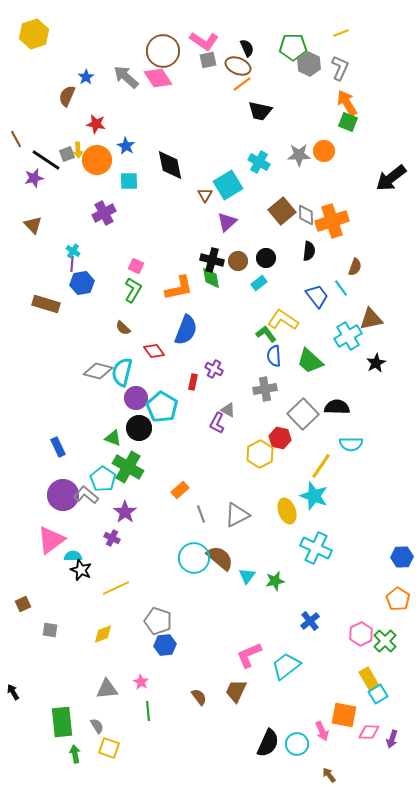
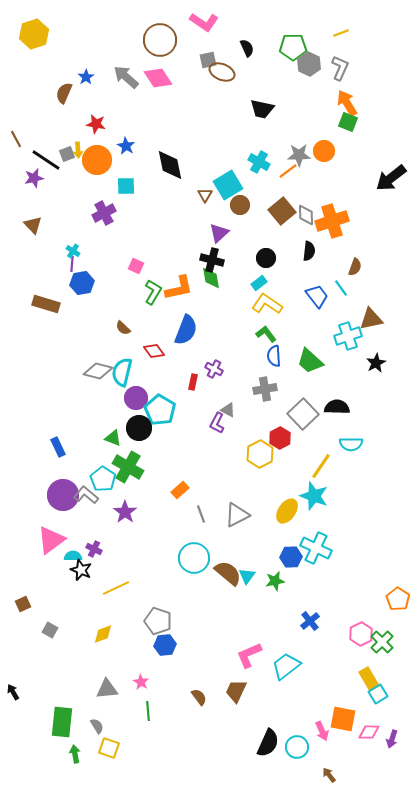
pink L-shape at (204, 41): moved 19 px up
brown circle at (163, 51): moved 3 px left, 11 px up
brown ellipse at (238, 66): moved 16 px left, 6 px down
orange line at (242, 84): moved 46 px right, 87 px down
brown semicircle at (67, 96): moved 3 px left, 3 px up
black trapezoid at (260, 111): moved 2 px right, 2 px up
cyan square at (129, 181): moved 3 px left, 5 px down
purple triangle at (227, 222): moved 8 px left, 11 px down
brown circle at (238, 261): moved 2 px right, 56 px up
green L-shape at (133, 290): moved 20 px right, 2 px down
yellow L-shape at (283, 320): moved 16 px left, 16 px up
cyan cross at (348, 336): rotated 12 degrees clockwise
cyan pentagon at (162, 407): moved 2 px left, 3 px down
red hexagon at (280, 438): rotated 20 degrees clockwise
yellow ellipse at (287, 511): rotated 55 degrees clockwise
purple cross at (112, 538): moved 18 px left, 11 px down
blue hexagon at (402, 557): moved 111 px left
brown semicircle at (220, 558): moved 8 px right, 15 px down
gray square at (50, 630): rotated 21 degrees clockwise
green cross at (385, 641): moved 3 px left, 1 px down
orange square at (344, 715): moved 1 px left, 4 px down
green rectangle at (62, 722): rotated 12 degrees clockwise
cyan circle at (297, 744): moved 3 px down
